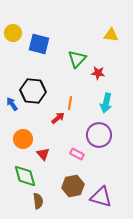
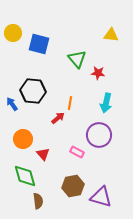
green triangle: rotated 24 degrees counterclockwise
pink rectangle: moved 2 px up
